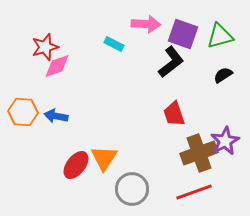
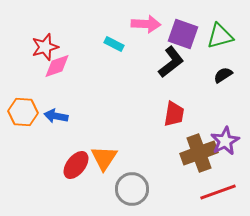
red trapezoid: rotated 152 degrees counterclockwise
red line: moved 24 px right
